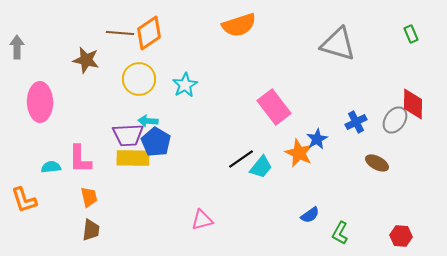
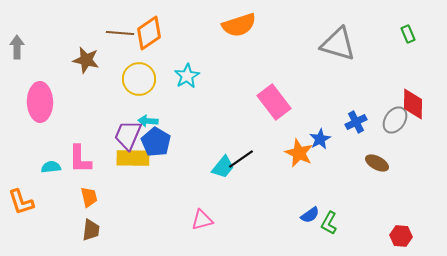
green rectangle: moved 3 px left
cyan star: moved 2 px right, 9 px up
pink rectangle: moved 5 px up
purple trapezoid: rotated 116 degrees clockwise
blue star: moved 3 px right
cyan trapezoid: moved 38 px left
orange L-shape: moved 3 px left, 2 px down
green L-shape: moved 11 px left, 10 px up
